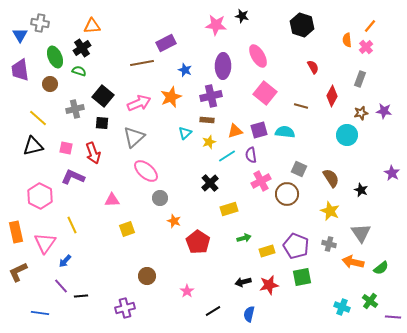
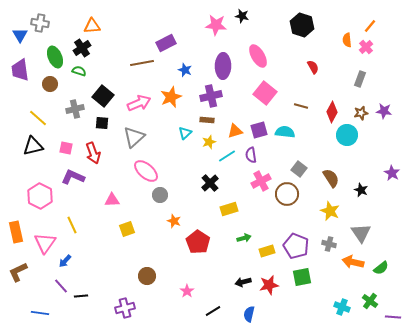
red diamond at (332, 96): moved 16 px down
gray square at (299, 169): rotated 14 degrees clockwise
gray circle at (160, 198): moved 3 px up
